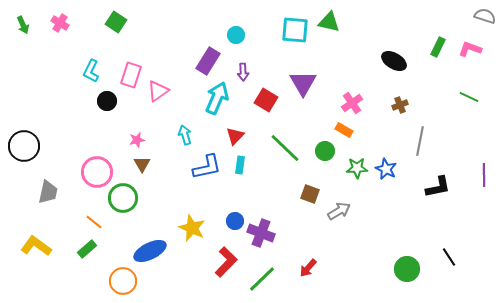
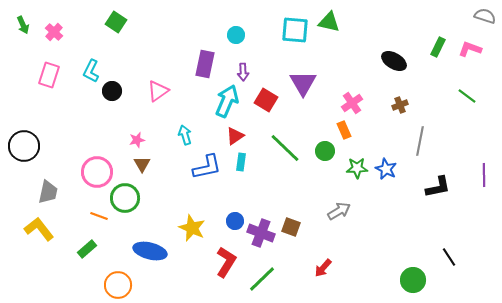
pink cross at (60, 23): moved 6 px left, 9 px down; rotated 12 degrees clockwise
purple rectangle at (208, 61): moved 3 px left, 3 px down; rotated 20 degrees counterclockwise
pink rectangle at (131, 75): moved 82 px left
green line at (469, 97): moved 2 px left, 1 px up; rotated 12 degrees clockwise
cyan arrow at (217, 98): moved 10 px right, 3 px down
black circle at (107, 101): moved 5 px right, 10 px up
orange rectangle at (344, 130): rotated 36 degrees clockwise
red triangle at (235, 136): rotated 12 degrees clockwise
cyan rectangle at (240, 165): moved 1 px right, 3 px up
brown square at (310, 194): moved 19 px left, 33 px down
green circle at (123, 198): moved 2 px right
orange line at (94, 222): moved 5 px right, 6 px up; rotated 18 degrees counterclockwise
yellow L-shape at (36, 246): moved 3 px right, 17 px up; rotated 16 degrees clockwise
blue ellipse at (150, 251): rotated 40 degrees clockwise
red L-shape at (226, 262): rotated 12 degrees counterclockwise
red arrow at (308, 268): moved 15 px right
green circle at (407, 269): moved 6 px right, 11 px down
orange circle at (123, 281): moved 5 px left, 4 px down
